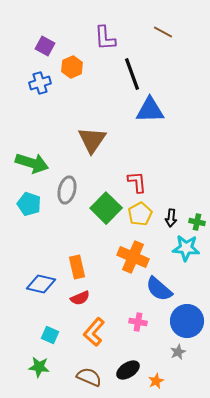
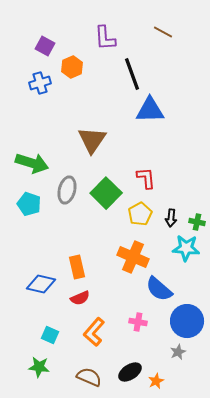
red L-shape: moved 9 px right, 4 px up
green square: moved 15 px up
black ellipse: moved 2 px right, 2 px down
